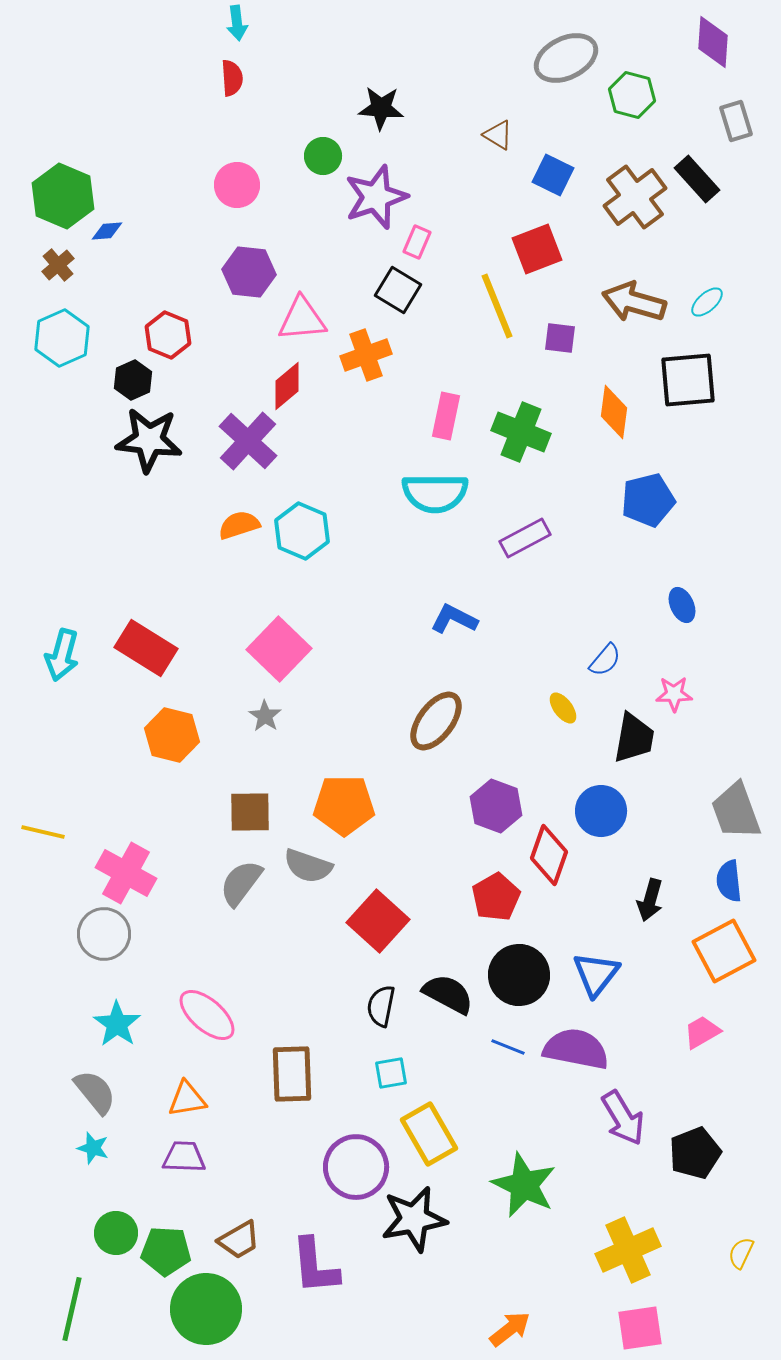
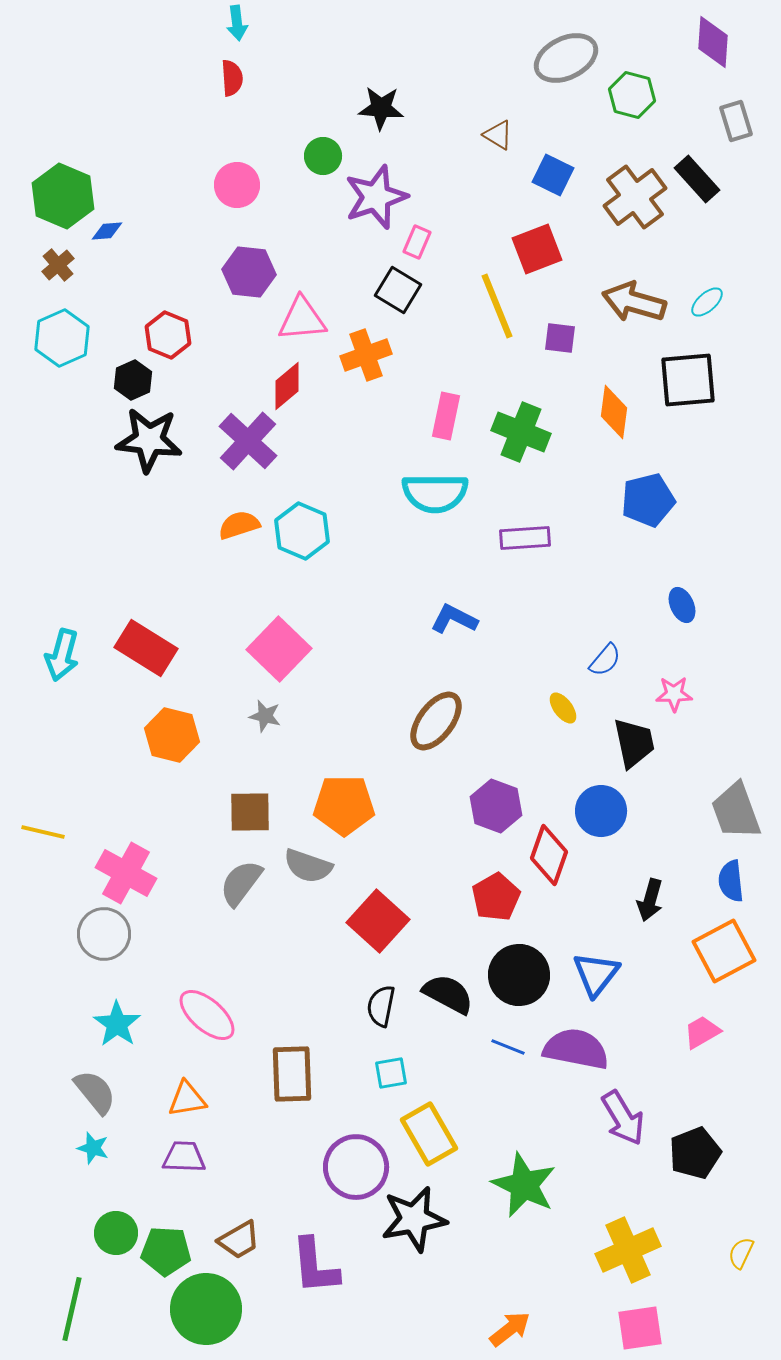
purple rectangle at (525, 538): rotated 24 degrees clockwise
gray star at (265, 716): rotated 20 degrees counterclockwise
black trapezoid at (634, 738): moved 5 px down; rotated 22 degrees counterclockwise
blue semicircle at (729, 881): moved 2 px right
